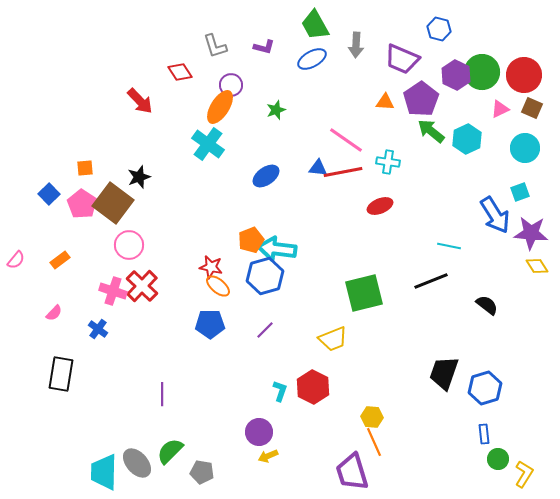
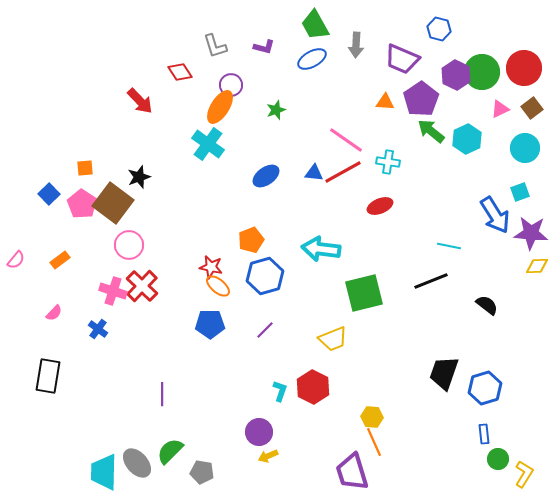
red circle at (524, 75): moved 7 px up
brown square at (532, 108): rotated 30 degrees clockwise
blue triangle at (318, 168): moved 4 px left, 5 px down
red line at (343, 172): rotated 18 degrees counterclockwise
cyan arrow at (277, 249): moved 44 px right
yellow diamond at (537, 266): rotated 60 degrees counterclockwise
black rectangle at (61, 374): moved 13 px left, 2 px down
